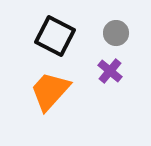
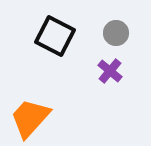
orange trapezoid: moved 20 px left, 27 px down
